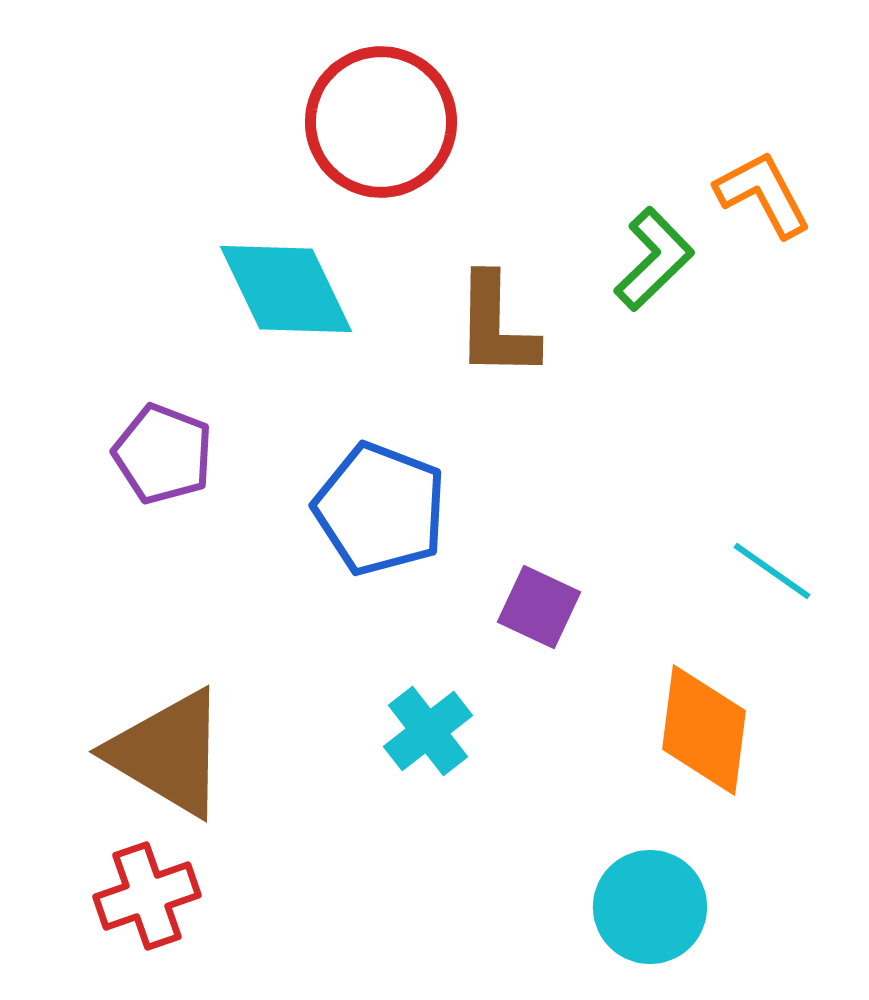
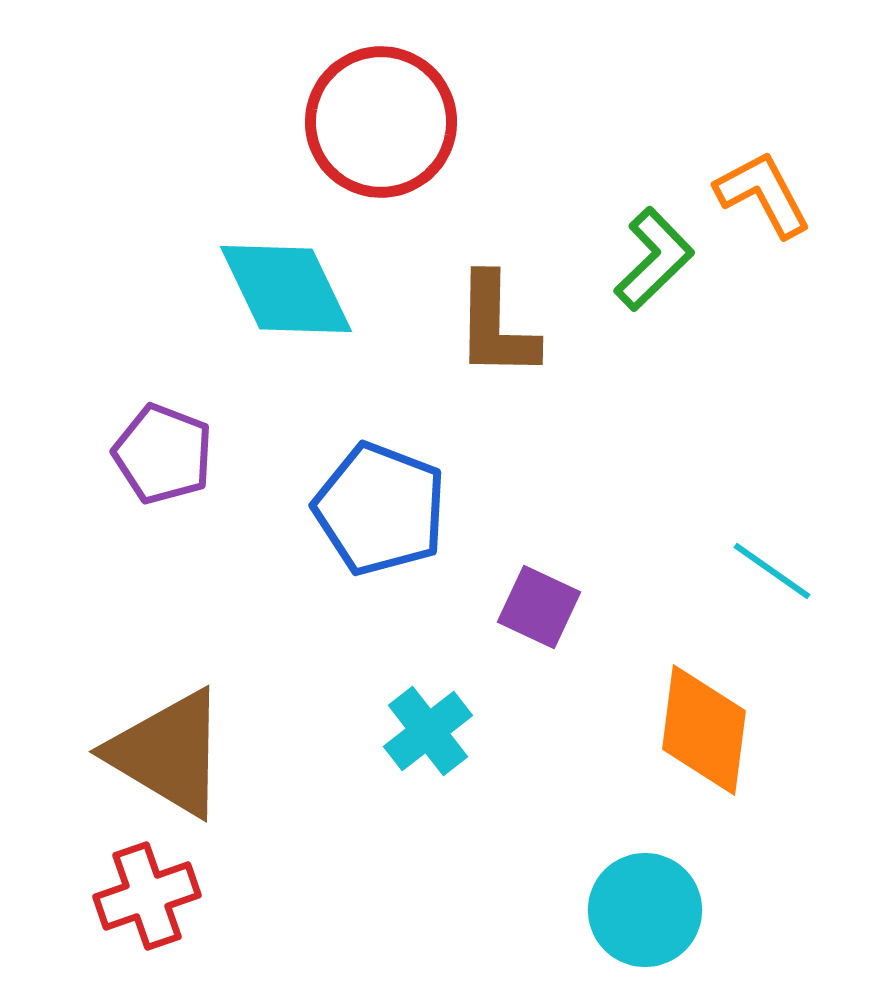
cyan circle: moved 5 px left, 3 px down
